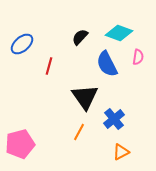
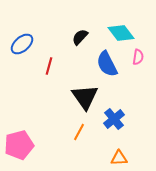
cyan diamond: moved 2 px right; rotated 32 degrees clockwise
pink pentagon: moved 1 px left, 1 px down
orange triangle: moved 2 px left, 6 px down; rotated 24 degrees clockwise
